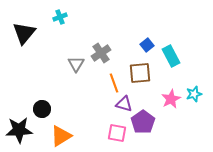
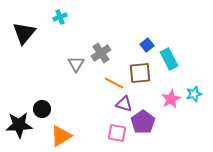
cyan rectangle: moved 2 px left, 3 px down
orange line: rotated 42 degrees counterclockwise
black star: moved 5 px up
